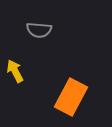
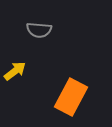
yellow arrow: rotated 80 degrees clockwise
